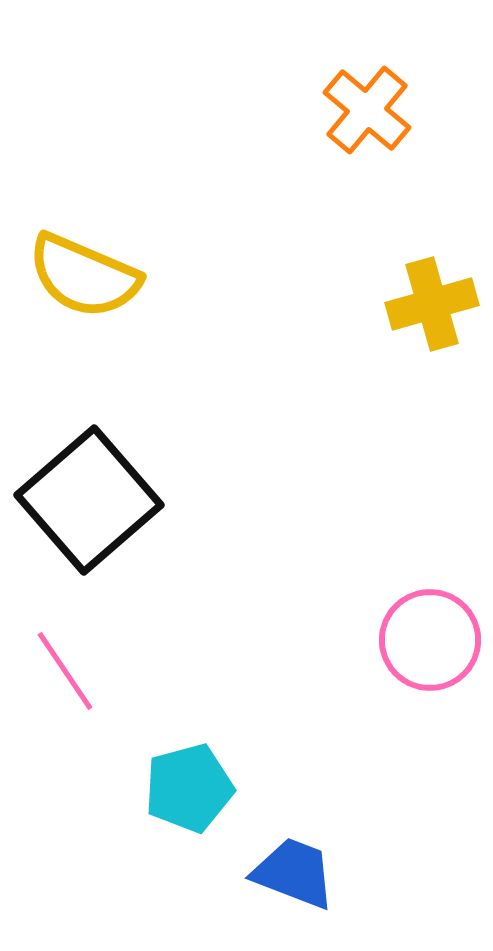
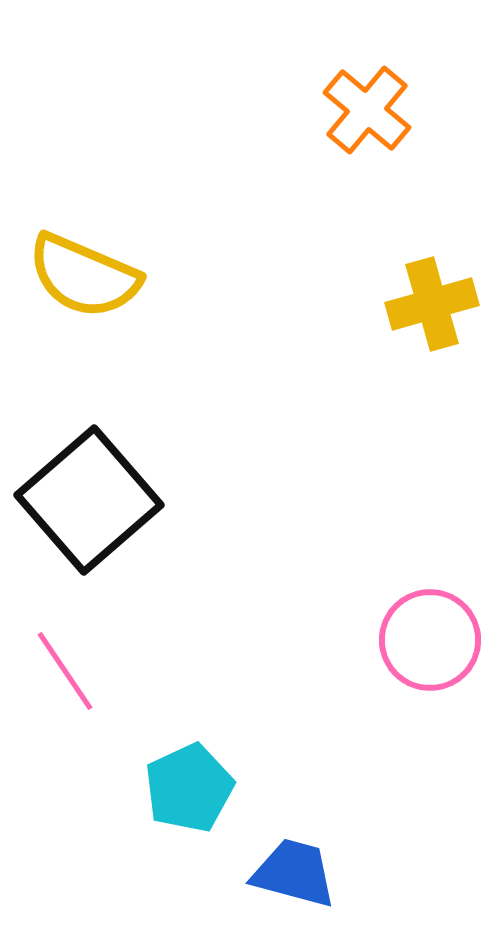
cyan pentagon: rotated 10 degrees counterclockwise
blue trapezoid: rotated 6 degrees counterclockwise
